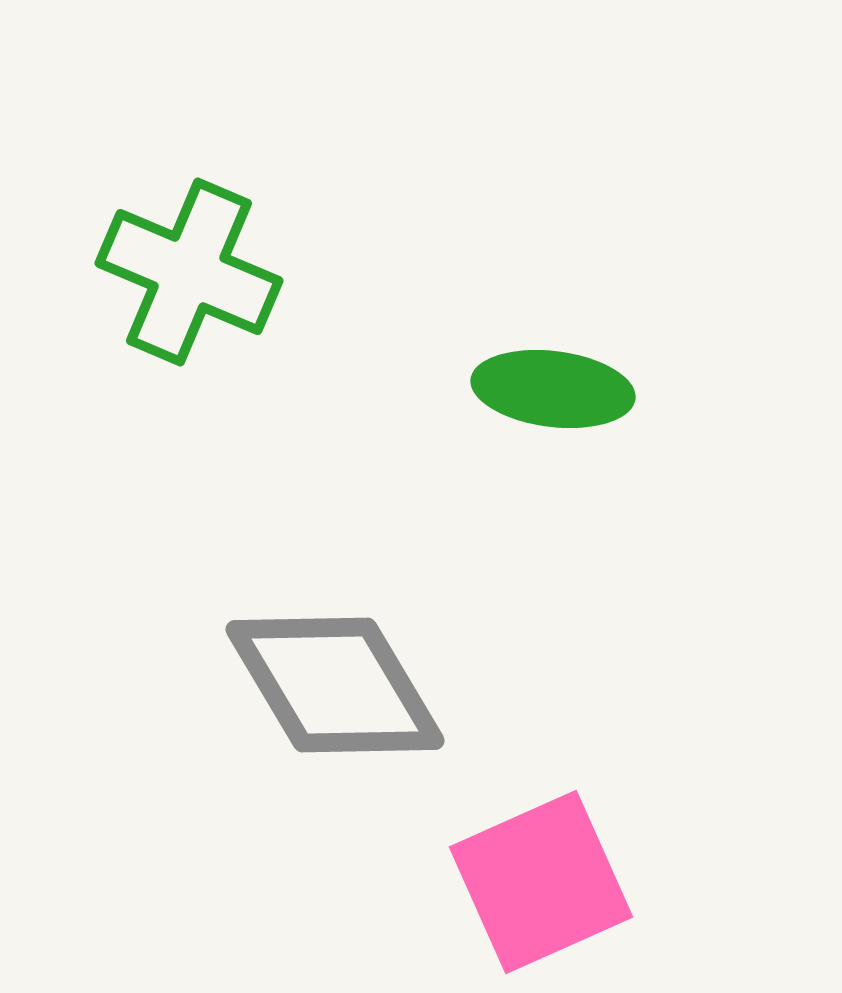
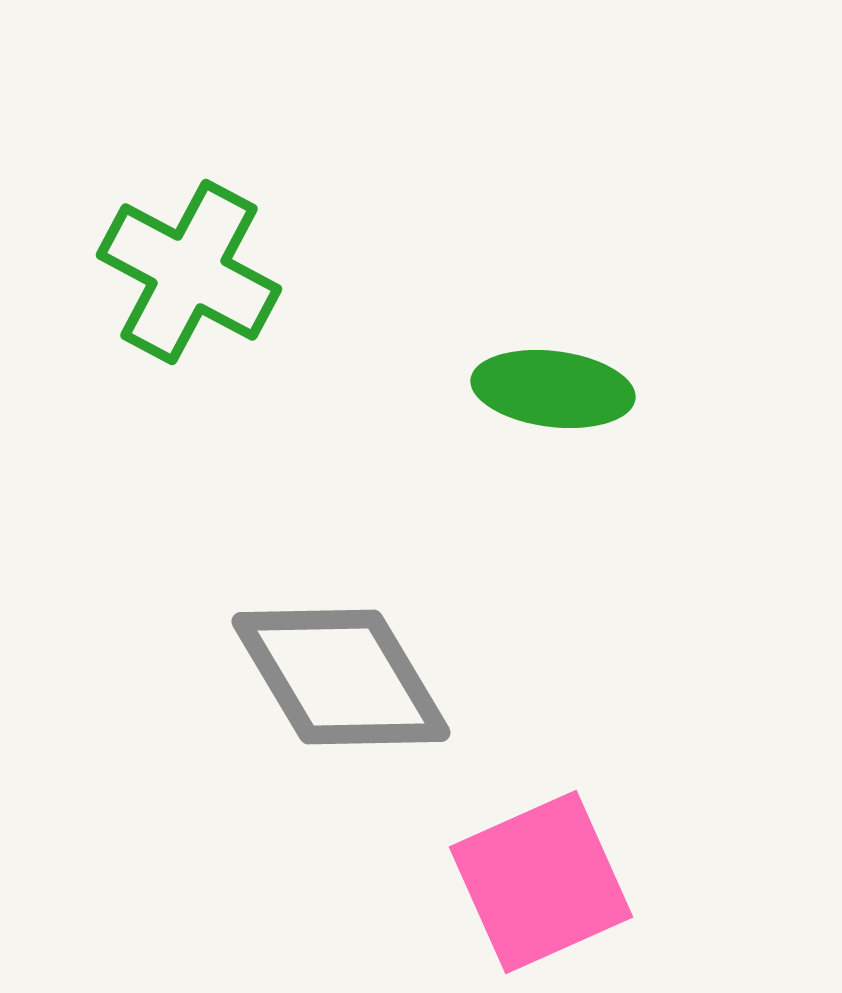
green cross: rotated 5 degrees clockwise
gray diamond: moved 6 px right, 8 px up
